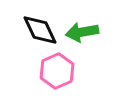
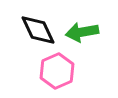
black diamond: moved 2 px left
